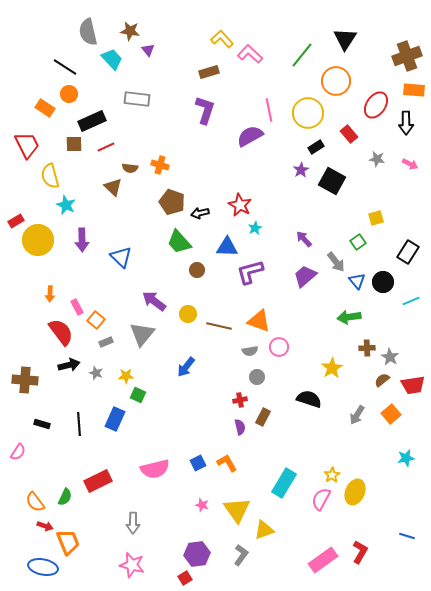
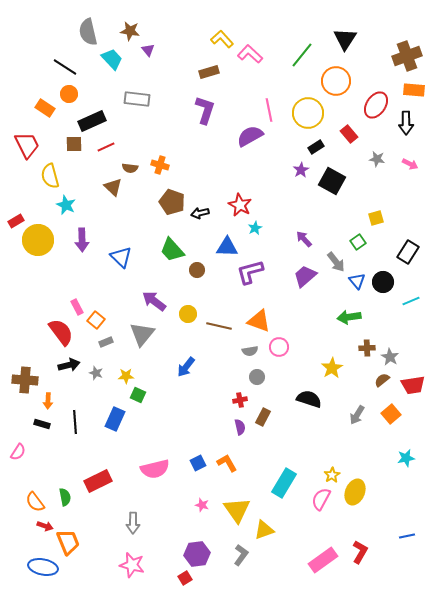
green trapezoid at (179, 242): moved 7 px left, 8 px down
orange arrow at (50, 294): moved 2 px left, 107 px down
black line at (79, 424): moved 4 px left, 2 px up
green semicircle at (65, 497): rotated 36 degrees counterclockwise
blue line at (407, 536): rotated 28 degrees counterclockwise
